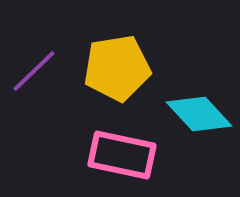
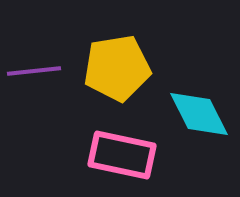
purple line: rotated 38 degrees clockwise
cyan diamond: rotated 16 degrees clockwise
